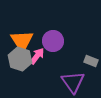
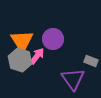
purple circle: moved 2 px up
gray hexagon: moved 1 px down
purple triangle: moved 3 px up
